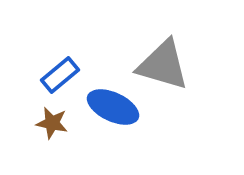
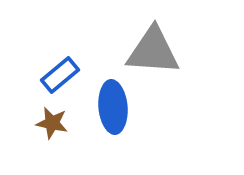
gray triangle: moved 10 px left, 14 px up; rotated 12 degrees counterclockwise
blue ellipse: rotated 60 degrees clockwise
